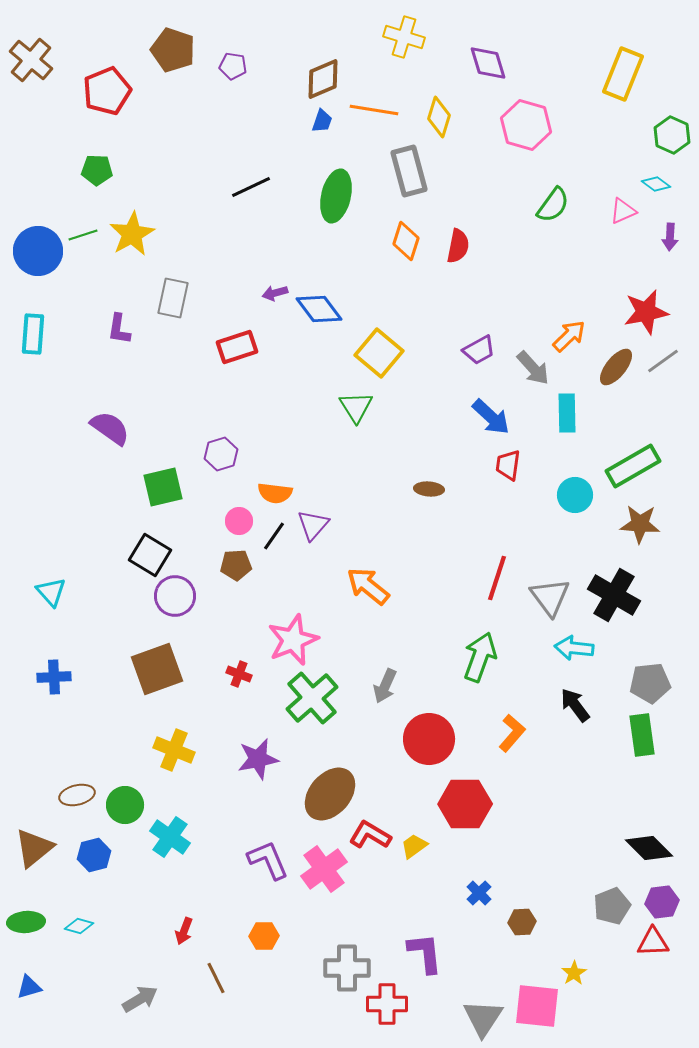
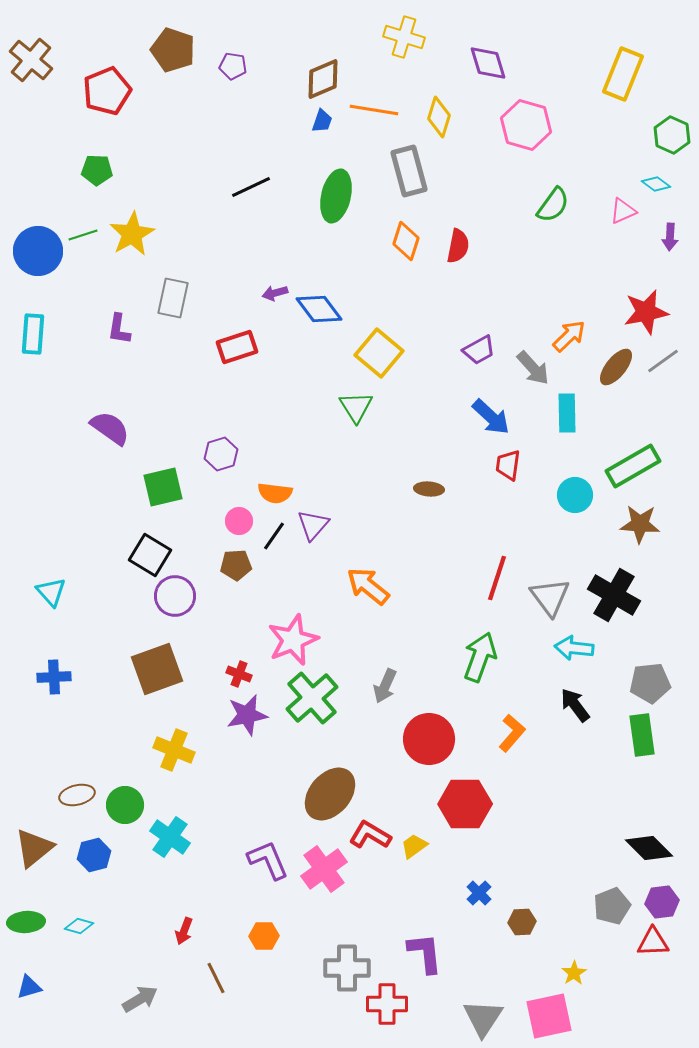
purple star at (258, 759): moved 11 px left, 44 px up
pink square at (537, 1006): moved 12 px right, 10 px down; rotated 18 degrees counterclockwise
